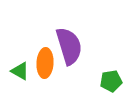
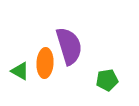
green pentagon: moved 4 px left, 1 px up
